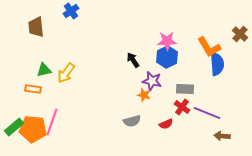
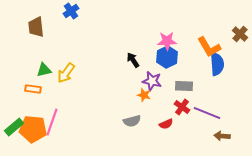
gray rectangle: moved 1 px left, 3 px up
